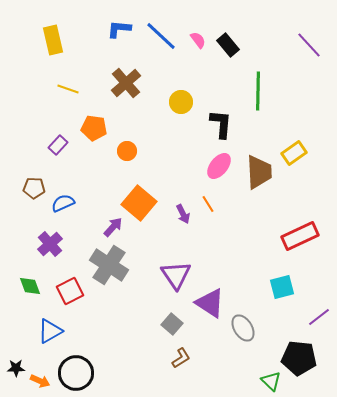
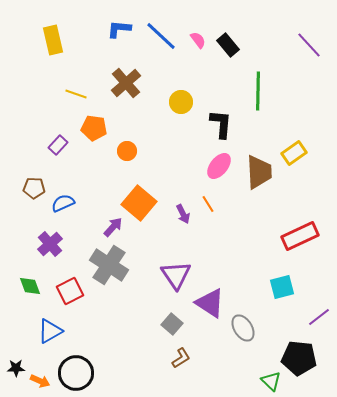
yellow line at (68, 89): moved 8 px right, 5 px down
